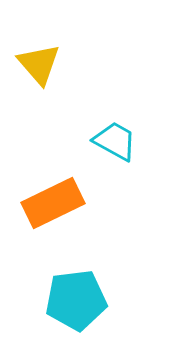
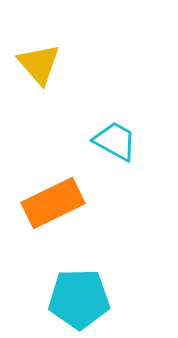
cyan pentagon: moved 3 px right, 1 px up; rotated 6 degrees clockwise
